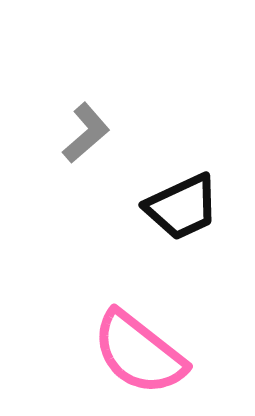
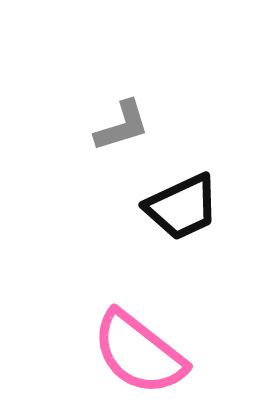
gray L-shape: moved 36 px right, 7 px up; rotated 24 degrees clockwise
